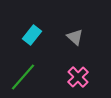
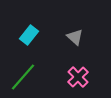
cyan rectangle: moved 3 px left
